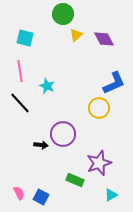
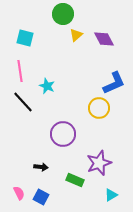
black line: moved 3 px right, 1 px up
black arrow: moved 22 px down
